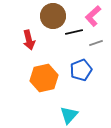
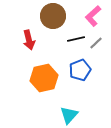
black line: moved 2 px right, 7 px down
gray line: rotated 24 degrees counterclockwise
blue pentagon: moved 1 px left
